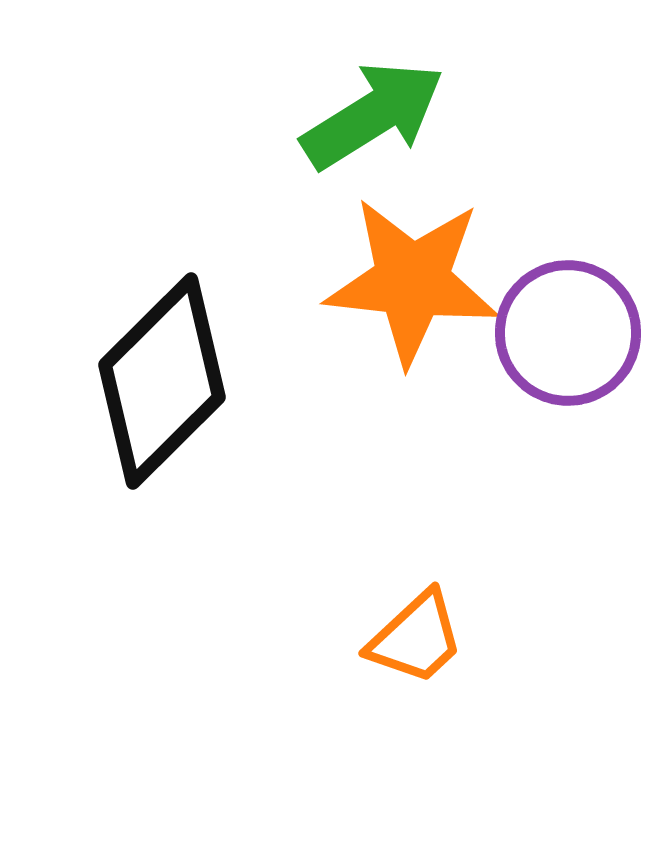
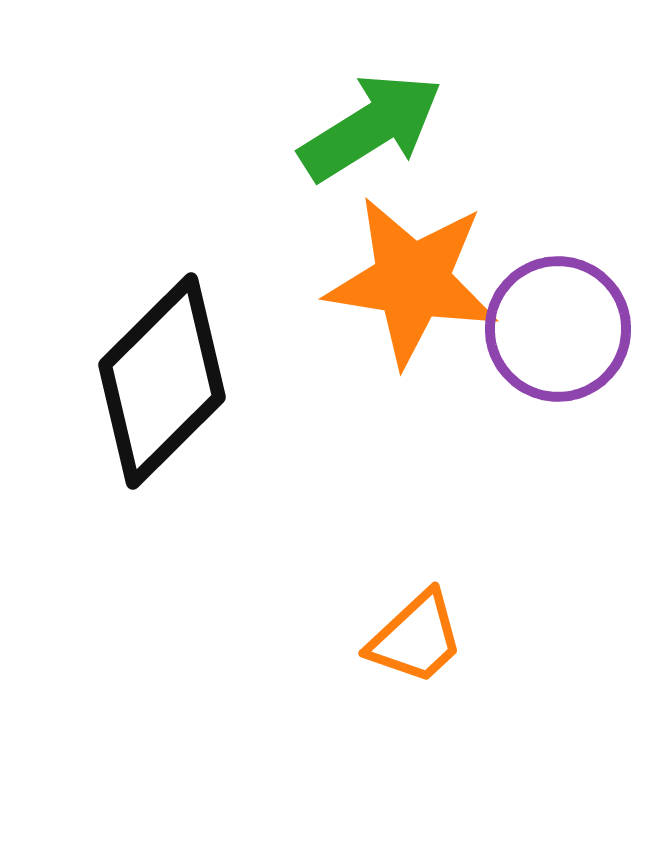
green arrow: moved 2 px left, 12 px down
orange star: rotated 3 degrees clockwise
purple circle: moved 10 px left, 4 px up
